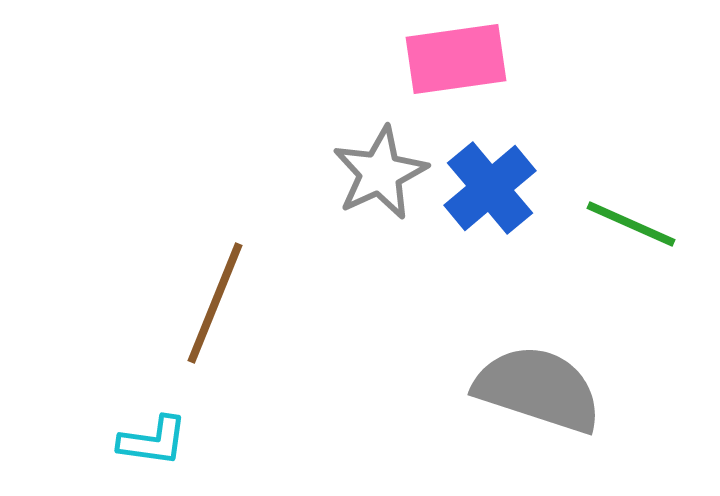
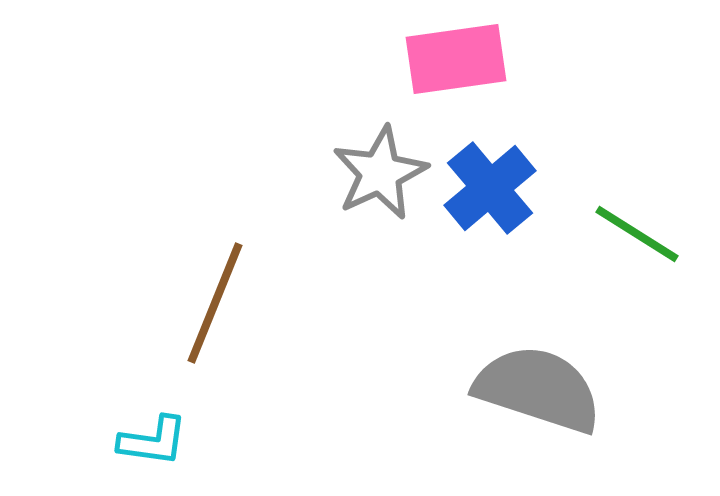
green line: moved 6 px right, 10 px down; rotated 8 degrees clockwise
